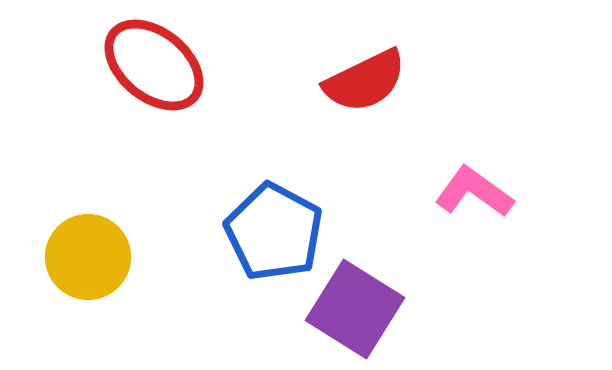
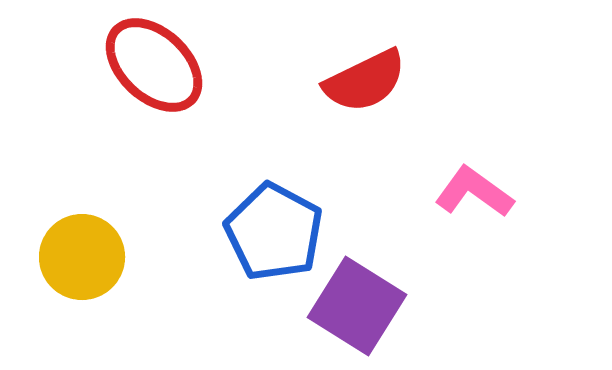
red ellipse: rotated 4 degrees clockwise
yellow circle: moved 6 px left
purple square: moved 2 px right, 3 px up
